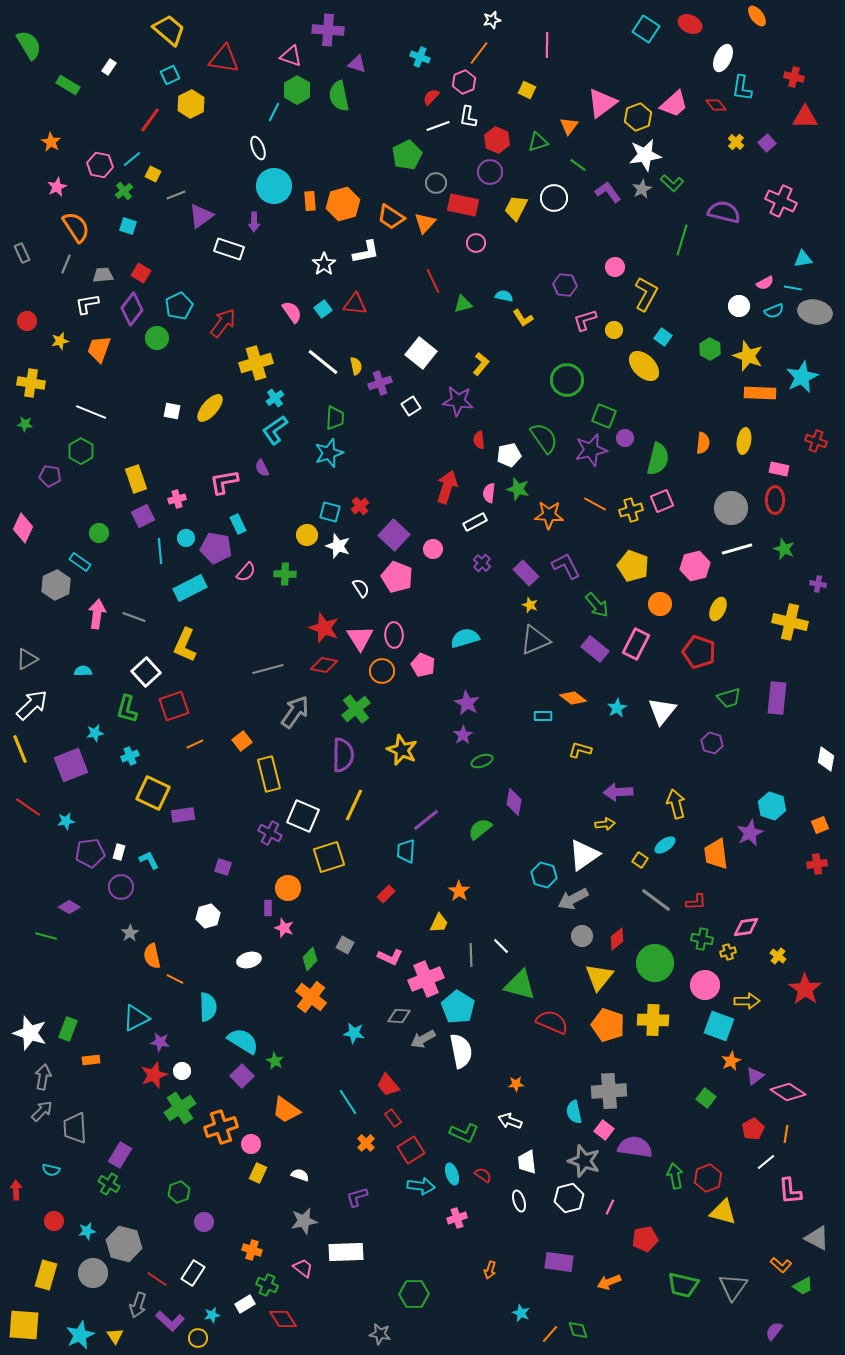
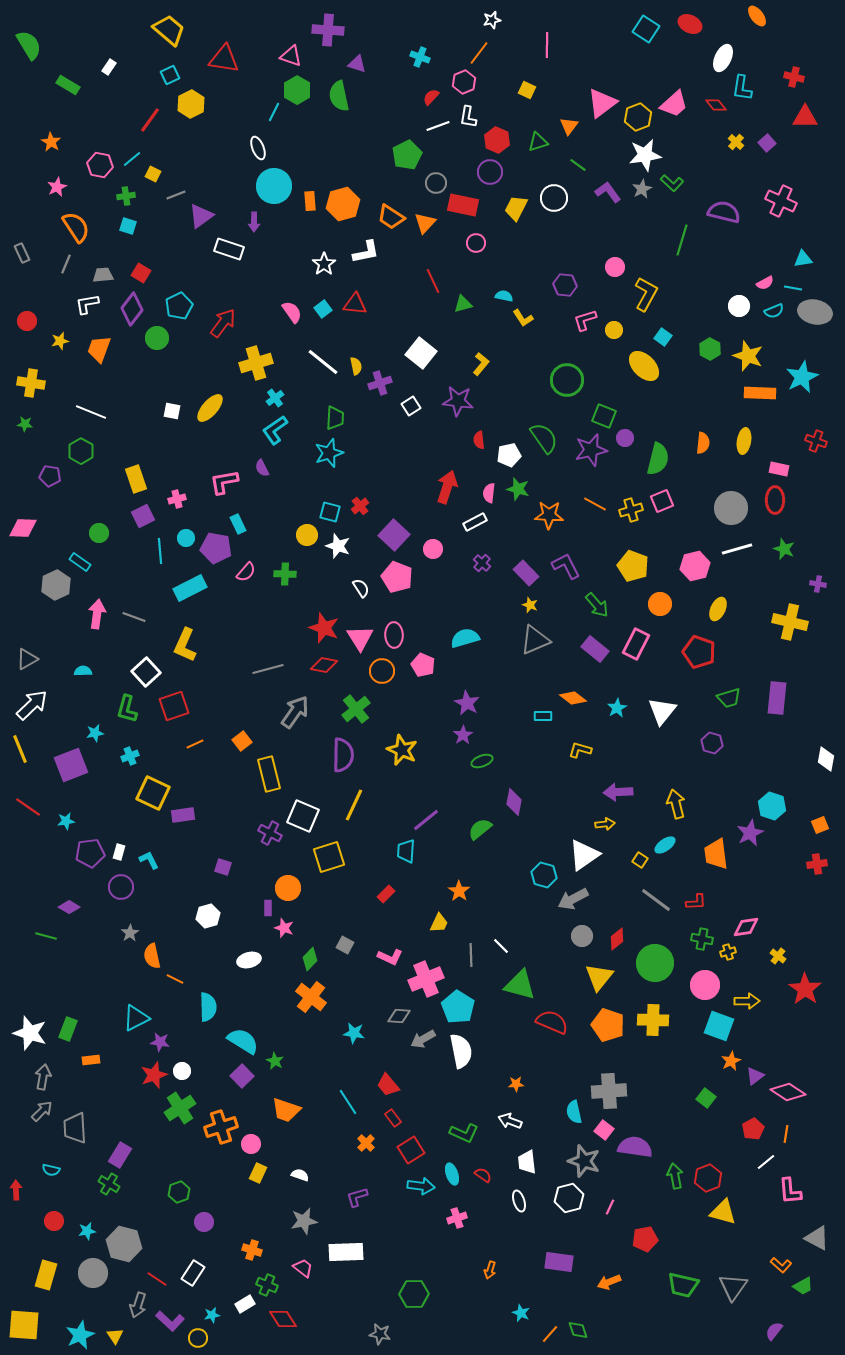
green cross at (124, 191): moved 2 px right, 5 px down; rotated 30 degrees clockwise
pink diamond at (23, 528): rotated 68 degrees clockwise
orange trapezoid at (286, 1110): rotated 16 degrees counterclockwise
